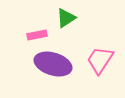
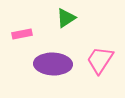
pink rectangle: moved 15 px left, 1 px up
purple ellipse: rotated 15 degrees counterclockwise
